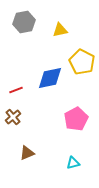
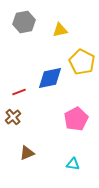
red line: moved 3 px right, 2 px down
cyan triangle: moved 1 px down; rotated 24 degrees clockwise
